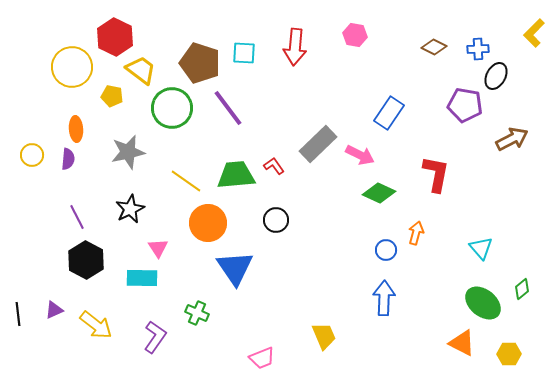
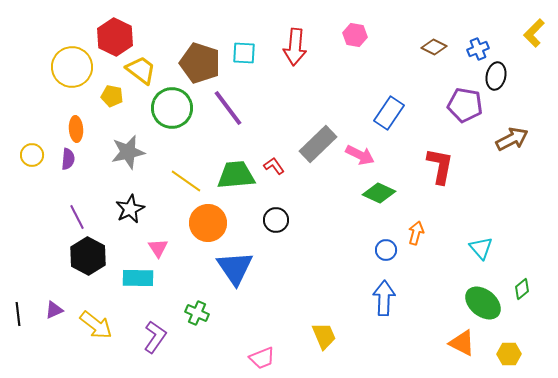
blue cross at (478, 49): rotated 20 degrees counterclockwise
black ellipse at (496, 76): rotated 16 degrees counterclockwise
red L-shape at (436, 174): moved 4 px right, 8 px up
black hexagon at (86, 260): moved 2 px right, 4 px up
cyan rectangle at (142, 278): moved 4 px left
